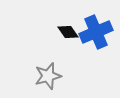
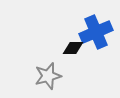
black diamond: moved 5 px right, 16 px down; rotated 55 degrees counterclockwise
